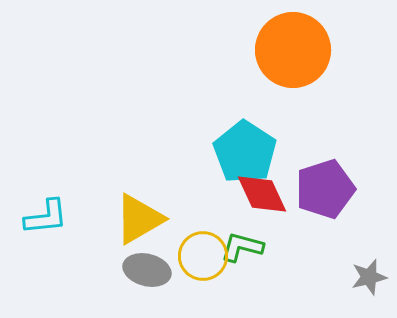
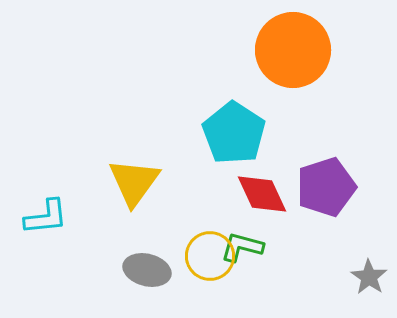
cyan pentagon: moved 11 px left, 19 px up
purple pentagon: moved 1 px right, 2 px up
yellow triangle: moved 5 px left, 37 px up; rotated 24 degrees counterclockwise
yellow circle: moved 7 px right
gray star: rotated 24 degrees counterclockwise
